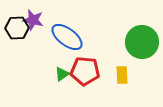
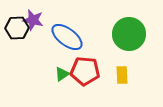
green circle: moved 13 px left, 8 px up
